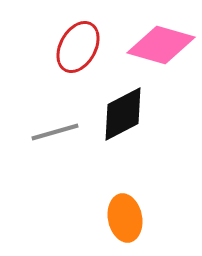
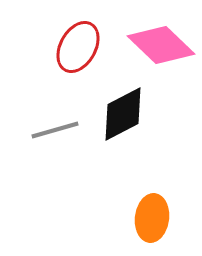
pink diamond: rotated 28 degrees clockwise
gray line: moved 2 px up
orange ellipse: moved 27 px right; rotated 18 degrees clockwise
